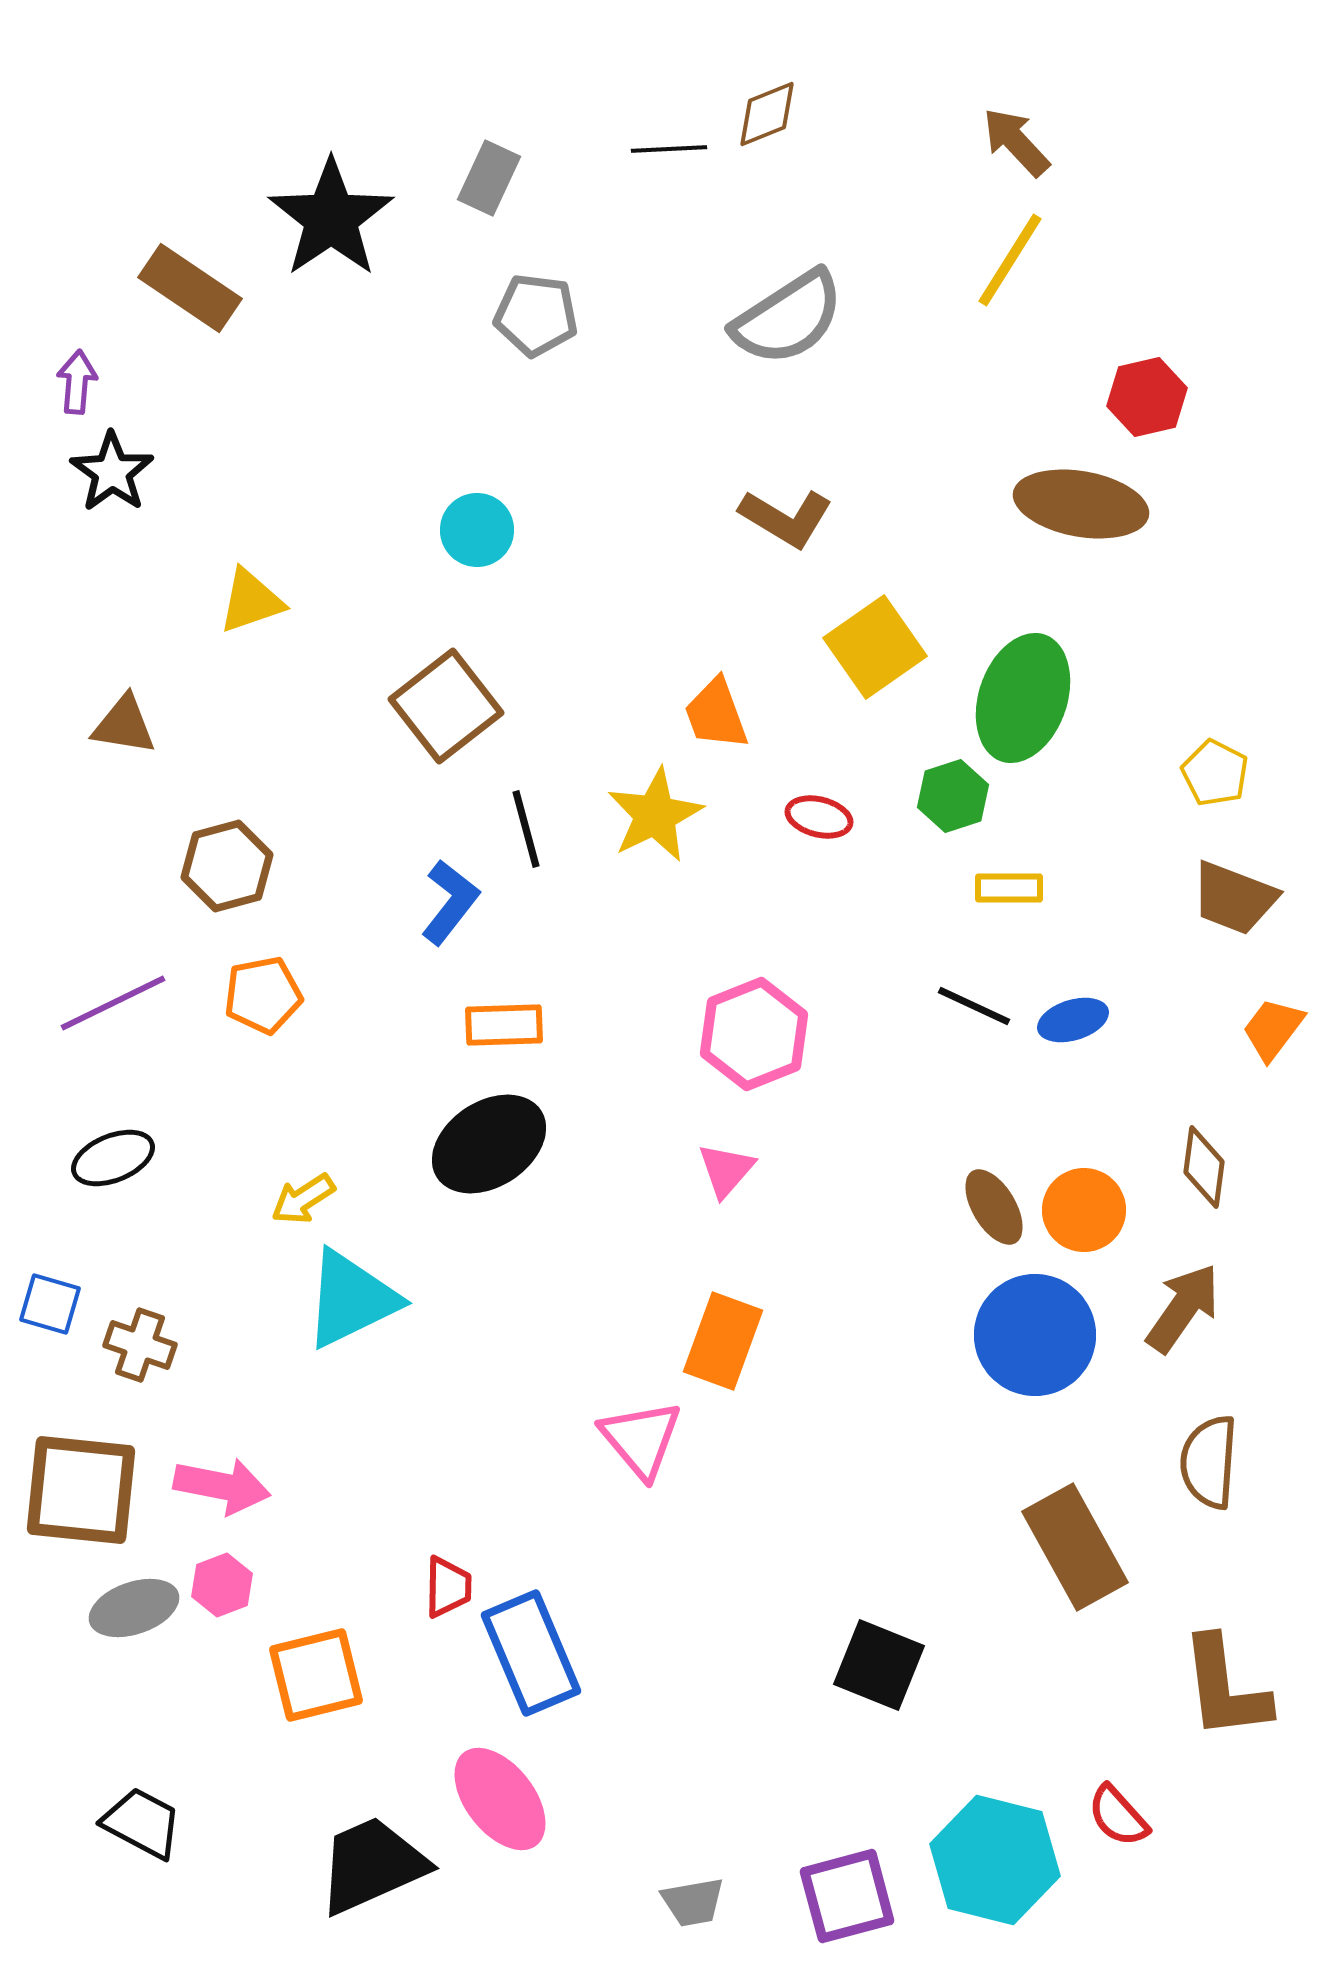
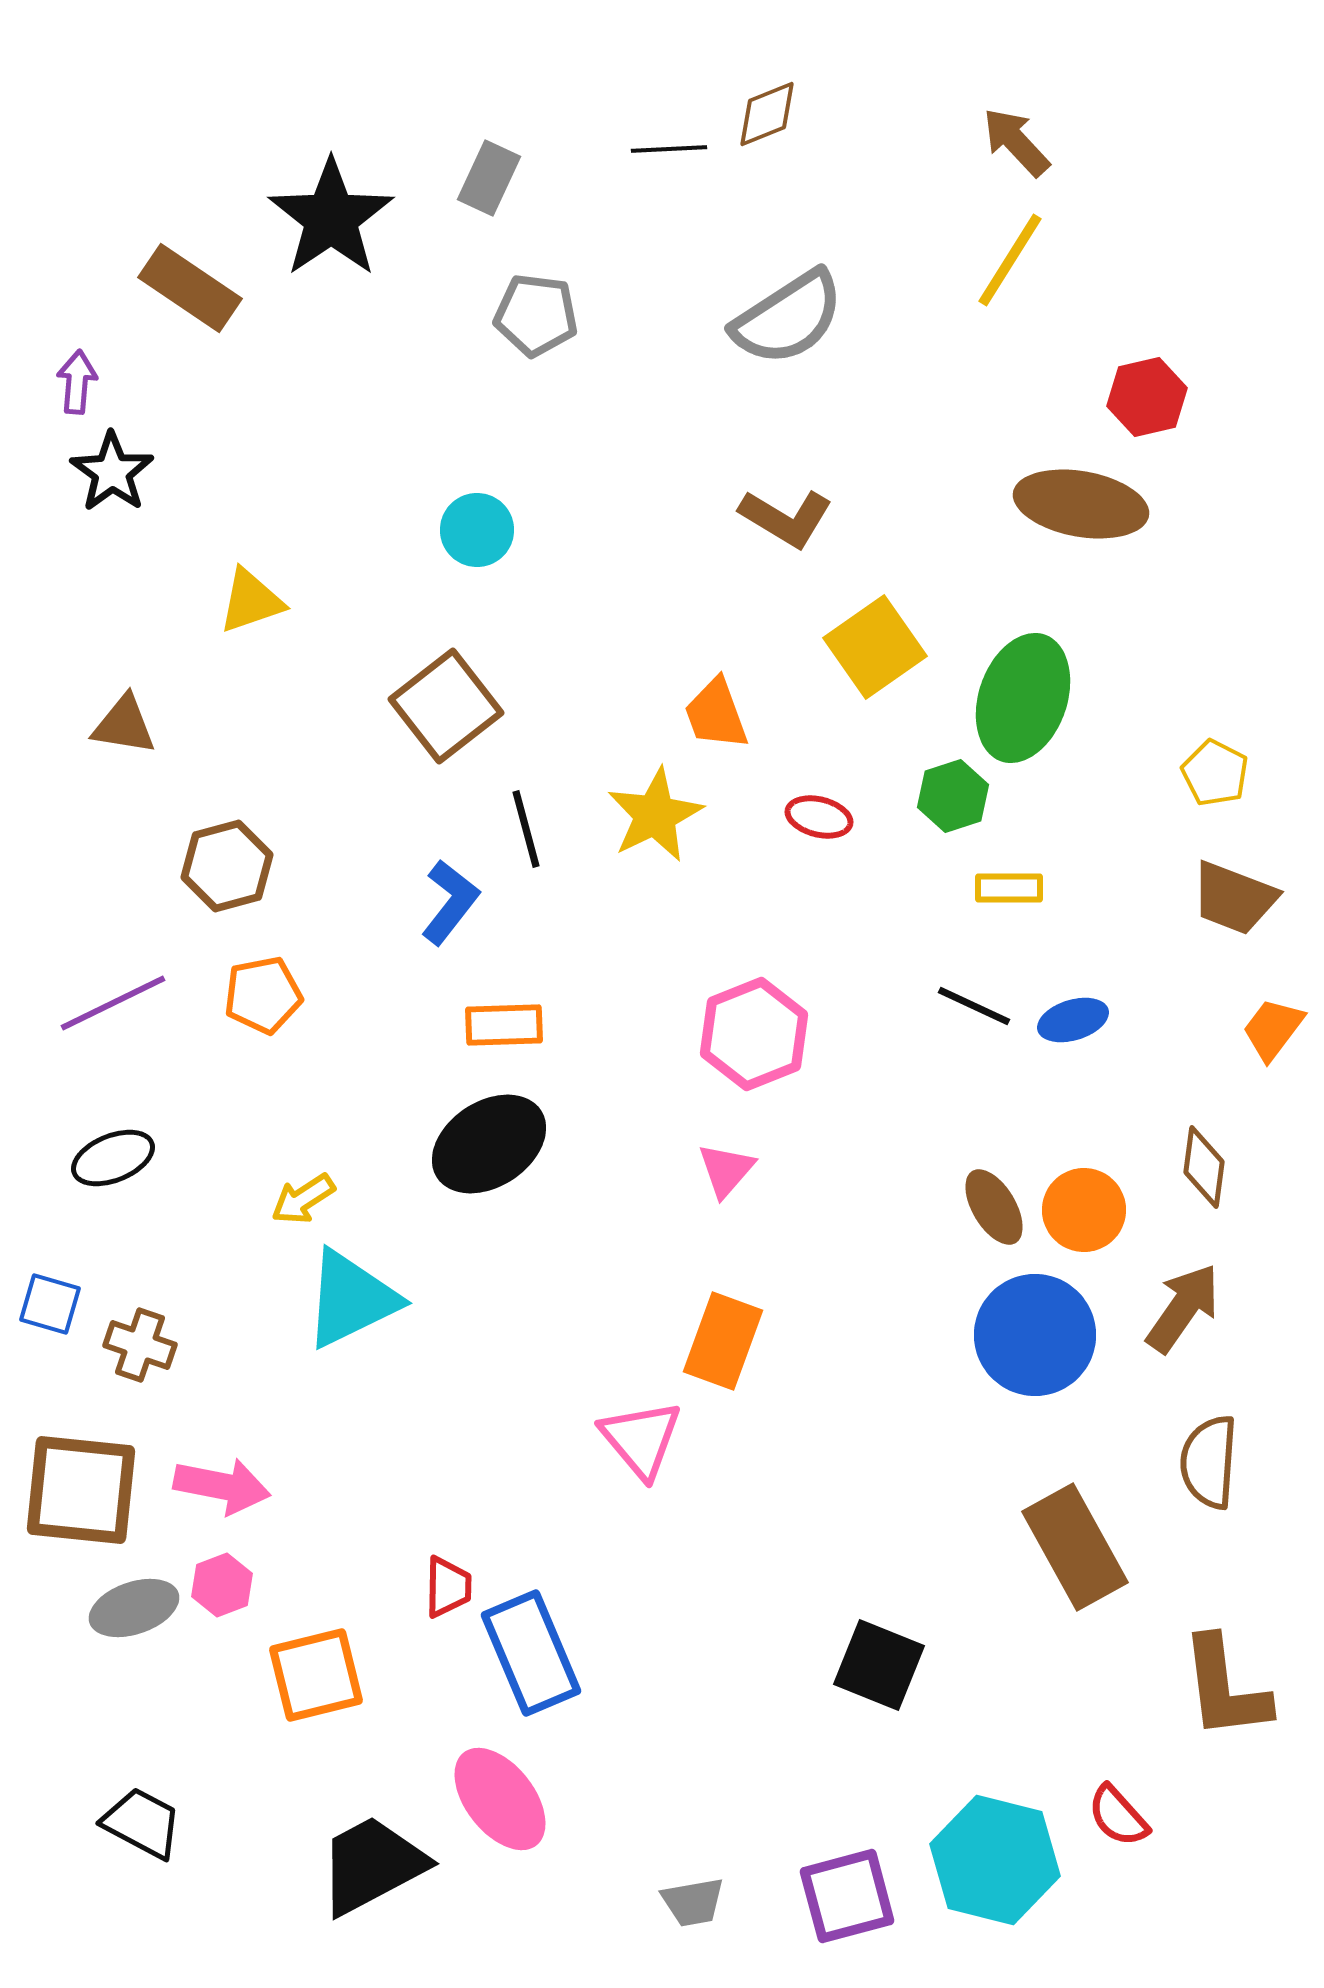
black trapezoid at (372, 1865): rotated 4 degrees counterclockwise
